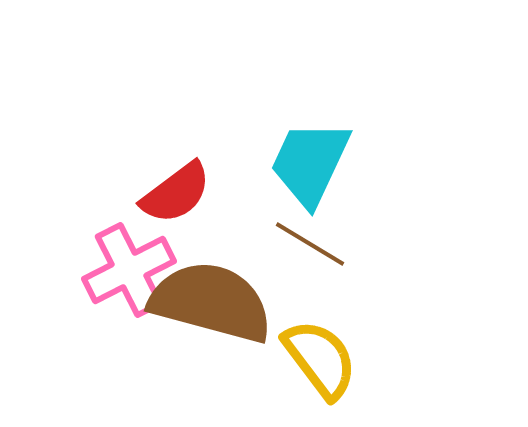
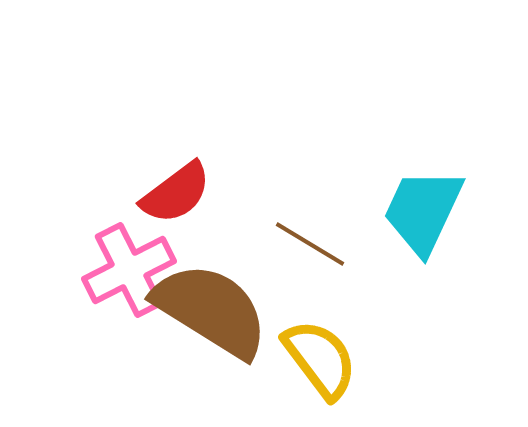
cyan trapezoid: moved 113 px right, 48 px down
brown semicircle: moved 8 px down; rotated 17 degrees clockwise
